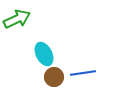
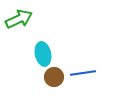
green arrow: moved 2 px right
cyan ellipse: moved 1 px left; rotated 15 degrees clockwise
